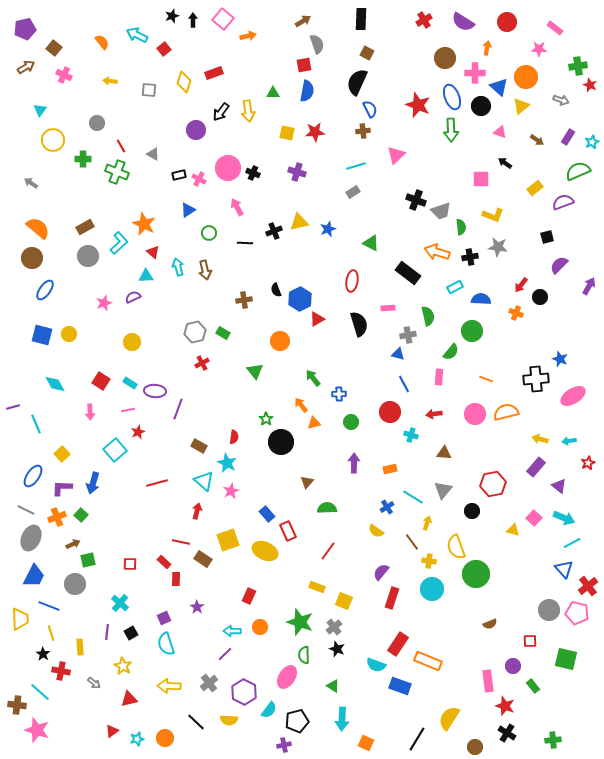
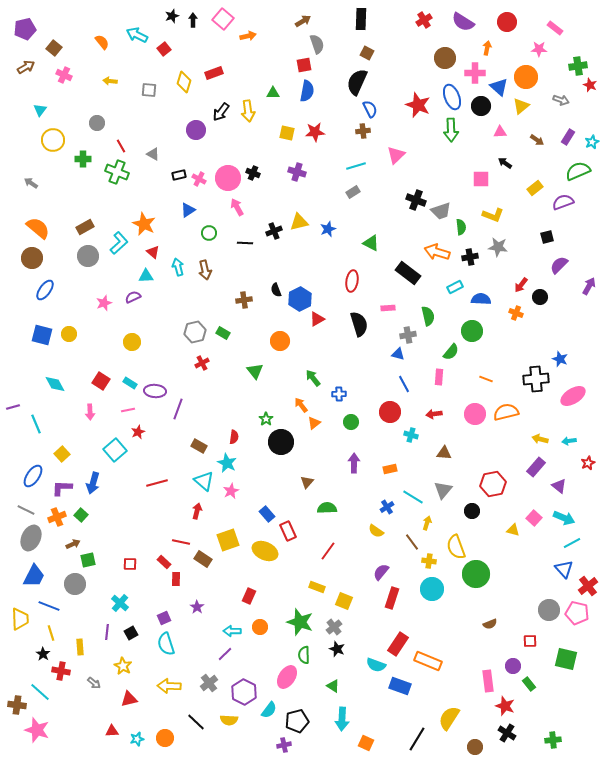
pink triangle at (500, 132): rotated 24 degrees counterclockwise
pink circle at (228, 168): moved 10 px down
orange triangle at (314, 423): rotated 24 degrees counterclockwise
green rectangle at (533, 686): moved 4 px left, 2 px up
red triangle at (112, 731): rotated 32 degrees clockwise
